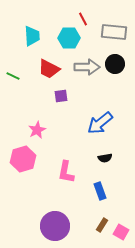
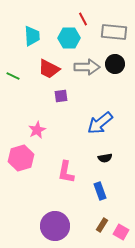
pink hexagon: moved 2 px left, 1 px up
